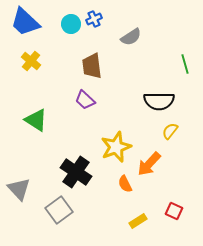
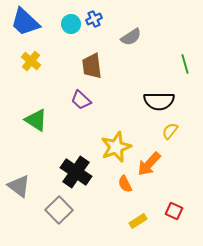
purple trapezoid: moved 4 px left
gray triangle: moved 3 px up; rotated 10 degrees counterclockwise
gray square: rotated 8 degrees counterclockwise
